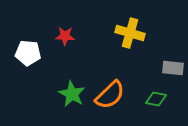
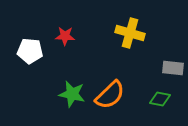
white pentagon: moved 2 px right, 2 px up
green star: rotated 16 degrees counterclockwise
green diamond: moved 4 px right
